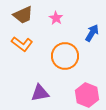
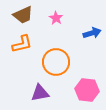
blue arrow: rotated 42 degrees clockwise
orange L-shape: rotated 50 degrees counterclockwise
orange circle: moved 9 px left, 6 px down
pink hexagon: moved 5 px up; rotated 15 degrees counterclockwise
